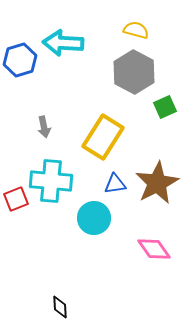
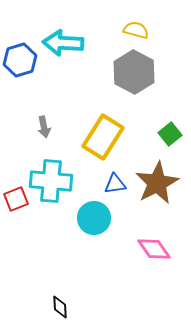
green square: moved 5 px right, 27 px down; rotated 15 degrees counterclockwise
